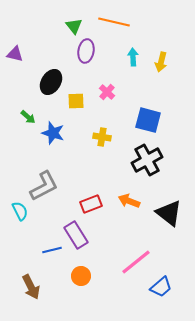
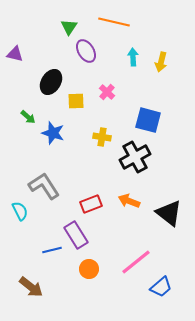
green triangle: moved 5 px left, 1 px down; rotated 12 degrees clockwise
purple ellipse: rotated 40 degrees counterclockwise
black cross: moved 12 px left, 3 px up
gray L-shape: rotated 96 degrees counterclockwise
orange circle: moved 8 px right, 7 px up
brown arrow: rotated 25 degrees counterclockwise
